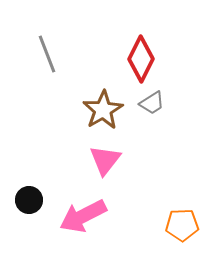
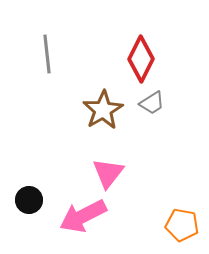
gray line: rotated 15 degrees clockwise
pink triangle: moved 3 px right, 13 px down
orange pentagon: rotated 12 degrees clockwise
